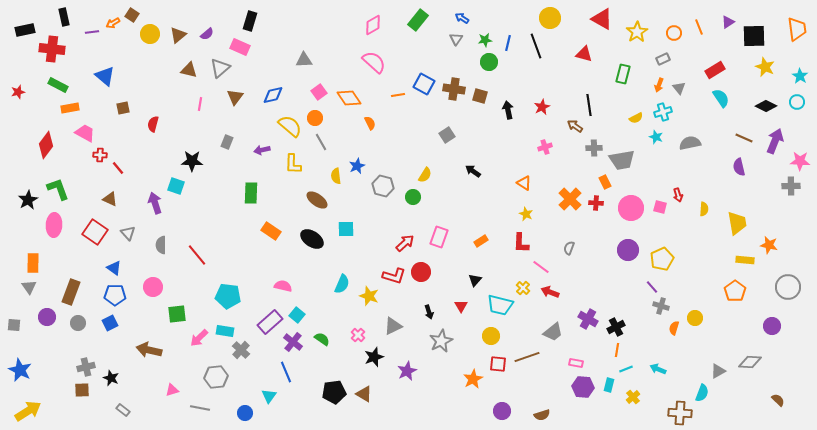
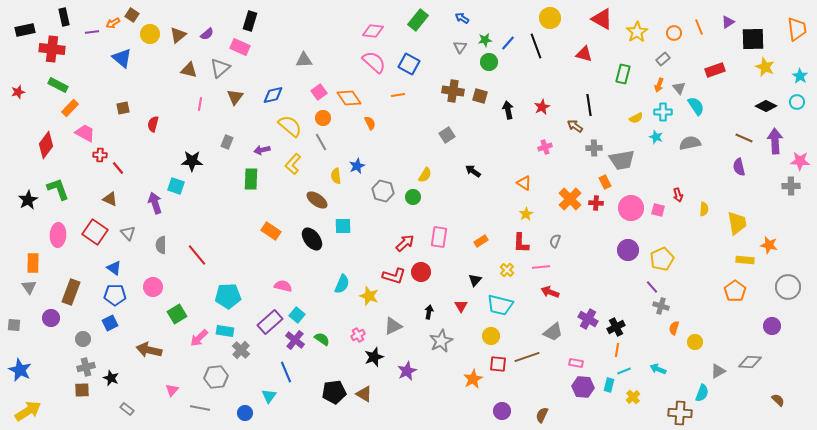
pink diamond at (373, 25): moved 6 px down; rotated 35 degrees clockwise
black square at (754, 36): moved 1 px left, 3 px down
gray triangle at (456, 39): moved 4 px right, 8 px down
blue line at (508, 43): rotated 28 degrees clockwise
gray rectangle at (663, 59): rotated 16 degrees counterclockwise
red rectangle at (715, 70): rotated 12 degrees clockwise
blue triangle at (105, 76): moved 17 px right, 18 px up
blue square at (424, 84): moved 15 px left, 20 px up
brown cross at (454, 89): moved 1 px left, 2 px down
cyan semicircle at (721, 98): moved 25 px left, 8 px down
orange rectangle at (70, 108): rotated 36 degrees counterclockwise
cyan cross at (663, 112): rotated 18 degrees clockwise
orange circle at (315, 118): moved 8 px right
purple arrow at (775, 141): rotated 25 degrees counterclockwise
yellow L-shape at (293, 164): rotated 40 degrees clockwise
gray hexagon at (383, 186): moved 5 px down
green rectangle at (251, 193): moved 14 px up
pink square at (660, 207): moved 2 px left, 3 px down
yellow star at (526, 214): rotated 16 degrees clockwise
pink ellipse at (54, 225): moved 4 px right, 10 px down
cyan square at (346, 229): moved 3 px left, 3 px up
pink rectangle at (439, 237): rotated 10 degrees counterclockwise
black ellipse at (312, 239): rotated 20 degrees clockwise
gray semicircle at (569, 248): moved 14 px left, 7 px up
pink line at (541, 267): rotated 42 degrees counterclockwise
yellow cross at (523, 288): moved 16 px left, 18 px up
cyan pentagon at (228, 296): rotated 10 degrees counterclockwise
black arrow at (429, 312): rotated 152 degrees counterclockwise
green square at (177, 314): rotated 24 degrees counterclockwise
purple circle at (47, 317): moved 4 px right, 1 px down
yellow circle at (695, 318): moved 24 px down
gray circle at (78, 323): moved 5 px right, 16 px down
pink cross at (358, 335): rotated 16 degrees clockwise
purple cross at (293, 342): moved 2 px right, 2 px up
cyan line at (626, 369): moved 2 px left, 2 px down
pink triangle at (172, 390): rotated 32 degrees counterclockwise
gray rectangle at (123, 410): moved 4 px right, 1 px up
brown semicircle at (542, 415): rotated 133 degrees clockwise
